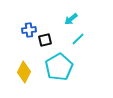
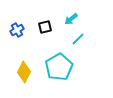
blue cross: moved 12 px left; rotated 24 degrees counterclockwise
black square: moved 13 px up
